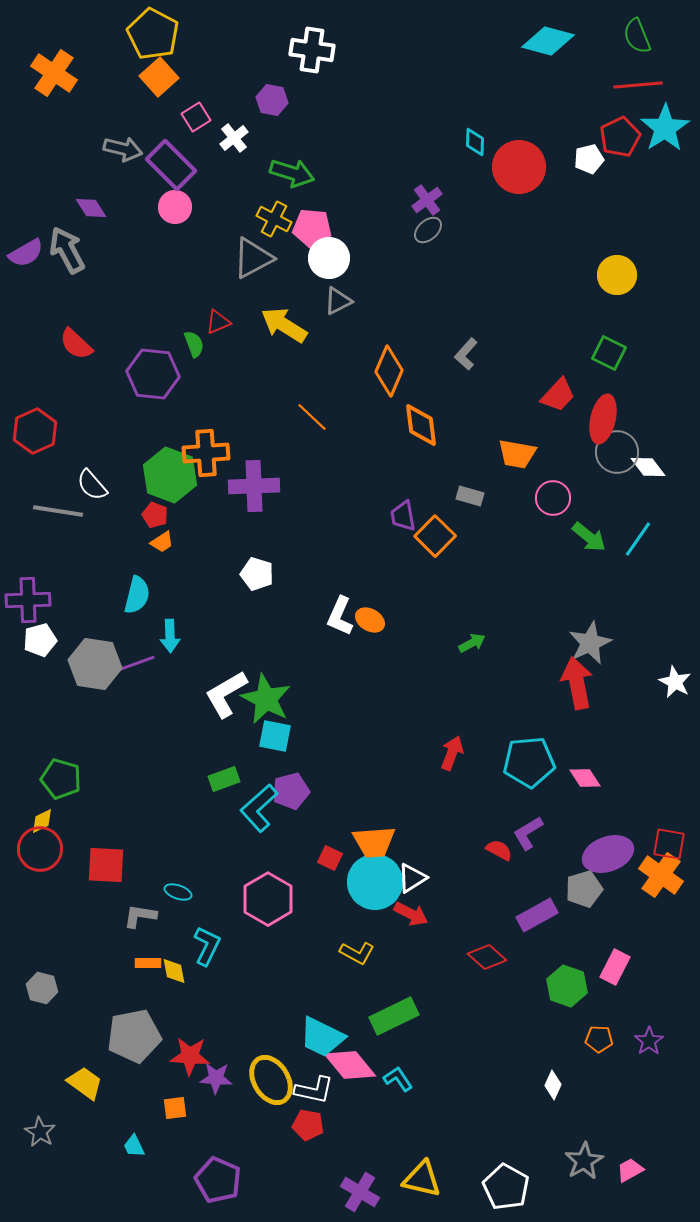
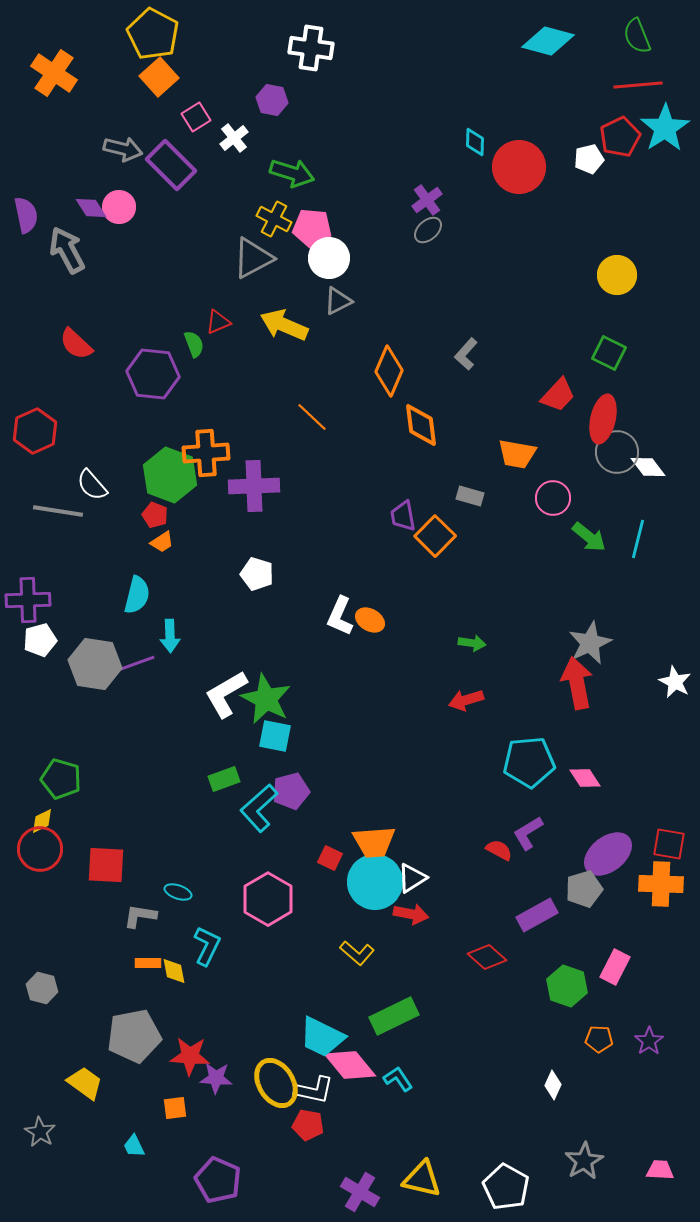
white cross at (312, 50): moved 1 px left, 2 px up
pink circle at (175, 207): moved 56 px left
purple semicircle at (26, 253): moved 38 px up; rotated 72 degrees counterclockwise
yellow arrow at (284, 325): rotated 9 degrees counterclockwise
cyan line at (638, 539): rotated 21 degrees counterclockwise
green arrow at (472, 643): rotated 36 degrees clockwise
red arrow at (452, 753): moved 14 px right, 53 px up; rotated 128 degrees counterclockwise
purple ellipse at (608, 854): rotated 18 degrees counterclockwise
orange cross at (661, 875): moved 9 px down; rotated 33 degrees counterclockwise
red arrow at (411, 914): rotated 16 degrees counterclockwise
yellow L-shape at (357, 953): rotated 12 degrees clockwise
yellow ellipse at (271, 1080): moved 5 px right, 3 px down
pink trapezoid at (630, 1170): moved 30 px right; rotated 32 degrees clockwise
